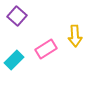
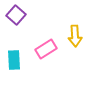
purple square: moved 1 px left, 1 px up
cyan rectangle: rotated 48 degrees counterclockwise
